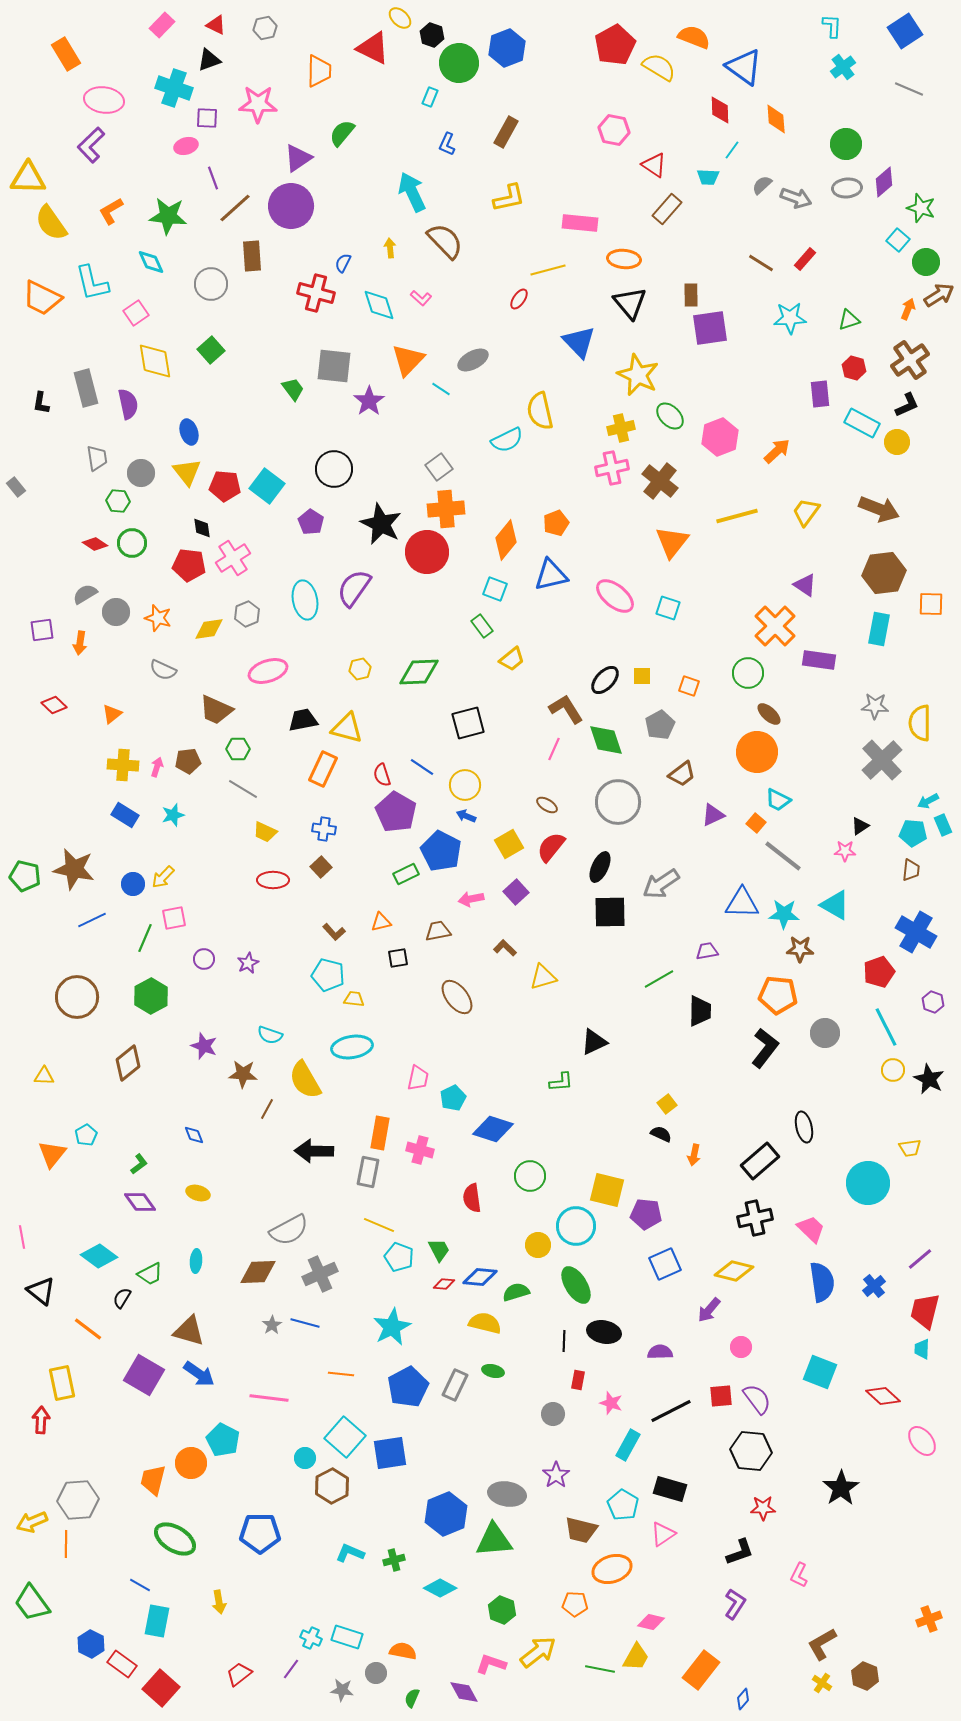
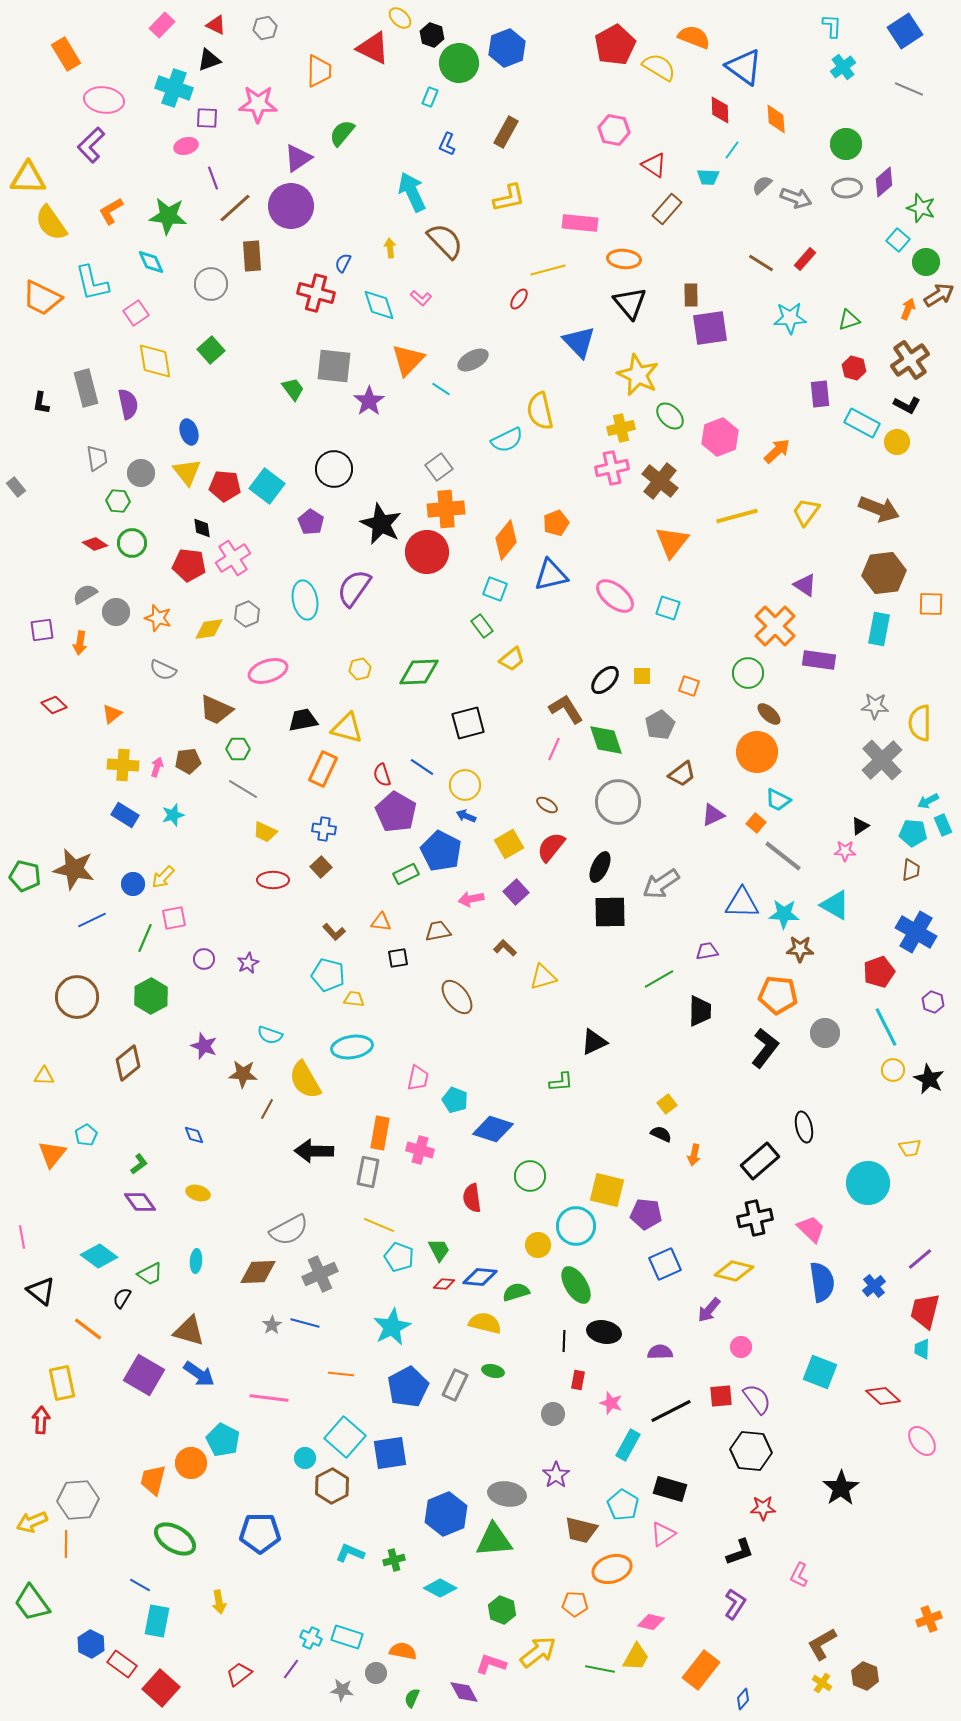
black L-shape at (907, 405): rotated 52 degrees clockwise
orange triangle at (381, 922): rotated 20 degrees clockwise
cyan pentagon at (453, 1098): moved 2 px right, 2 px down; rotated 25 degrees counterclockwise
